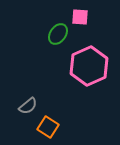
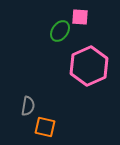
green ellipse: moved 2 px right, 3 px up
gray semicircle: rotated 42 degrees counterclockwise
orange square: moved 3 px left; rotated 20 degrees counterclockwise
